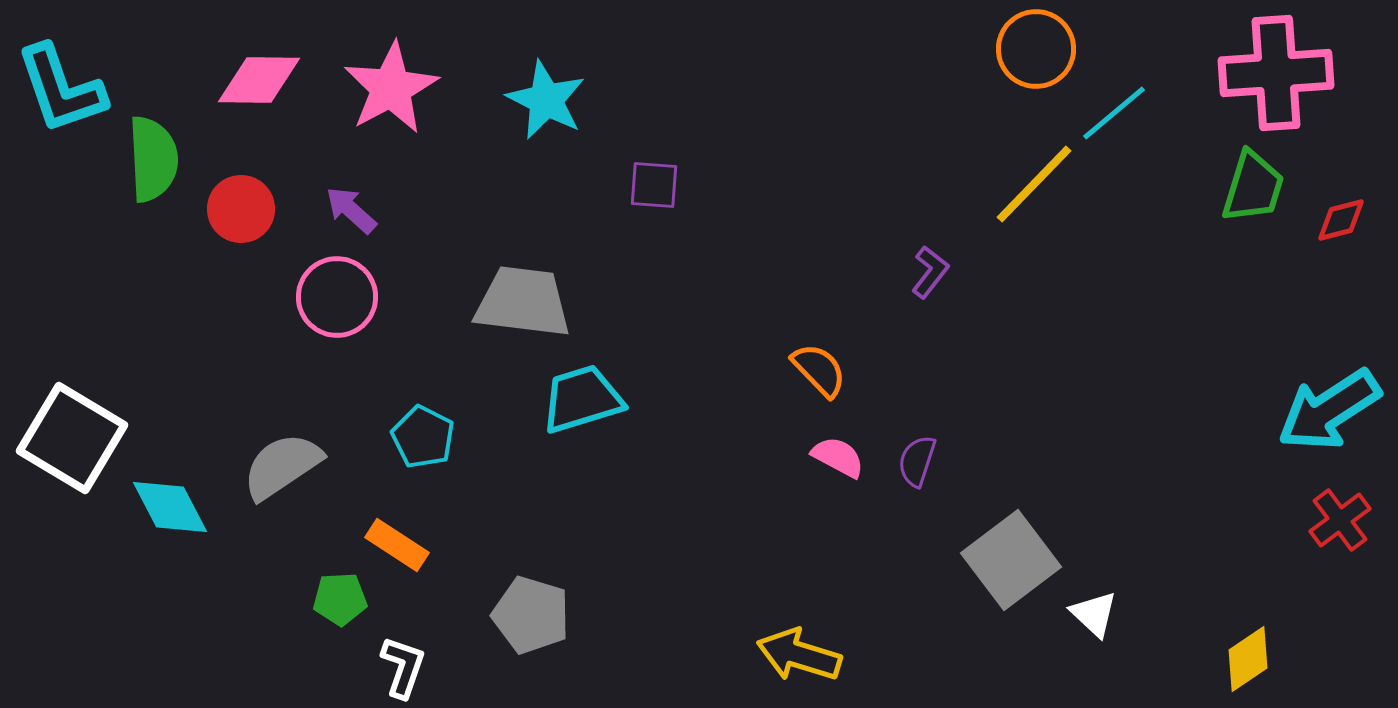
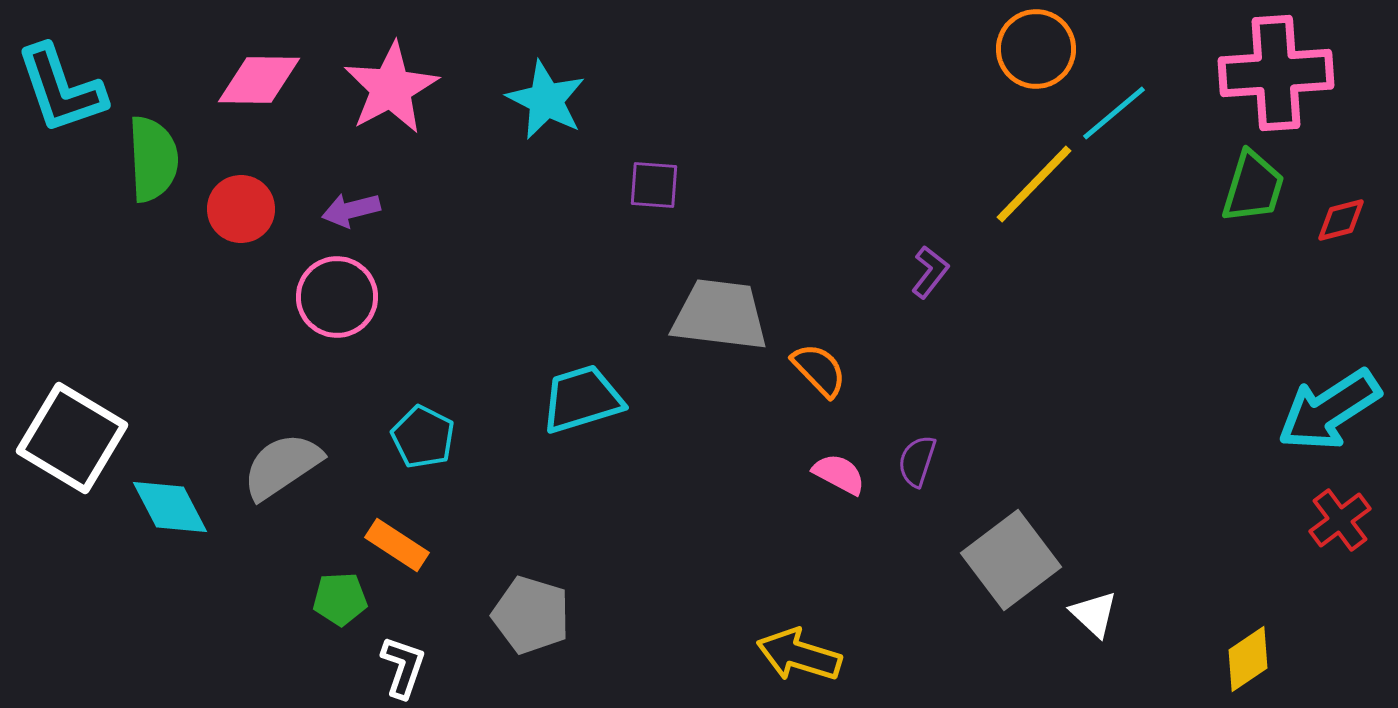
purple arrow: rotated 56 degrees counterclockwise
gray trapezoid: moved 197 px right, 13 px down
pink semicircle: moved 1 px right, 17 px down
